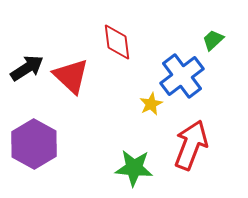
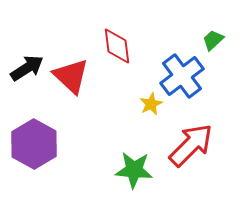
red diamond: moved 4 px down
red arrow: rotated 24 degrees clockwise
green star: moved 2 px down
